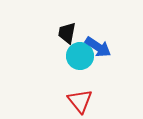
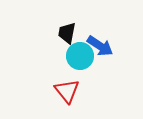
blue arrow: moved 2 px right, 1 px up
red triangle: moved 13 px left, 10 px up
